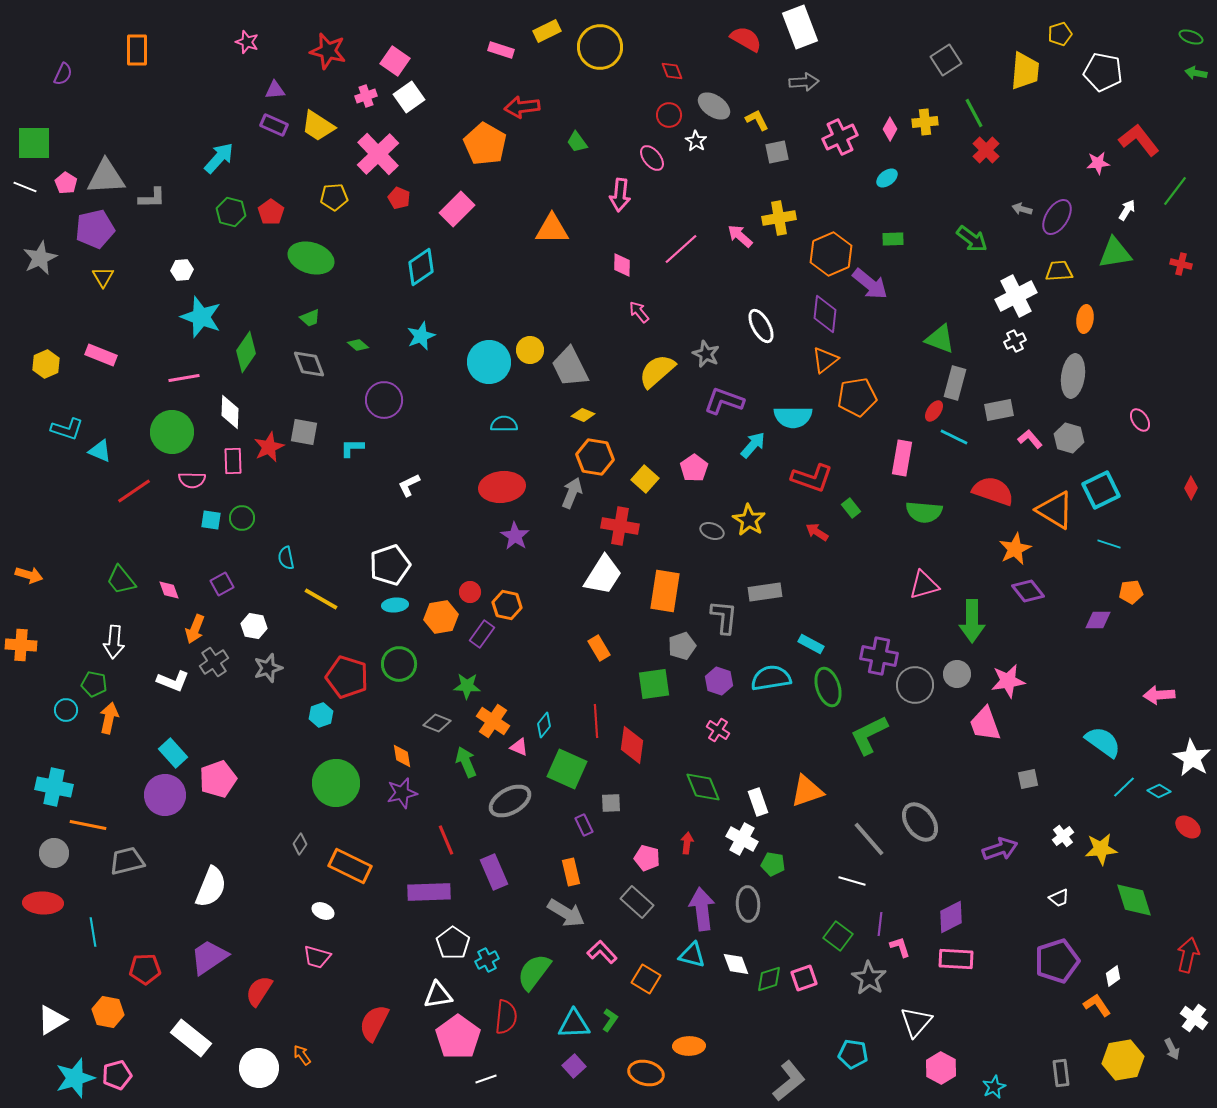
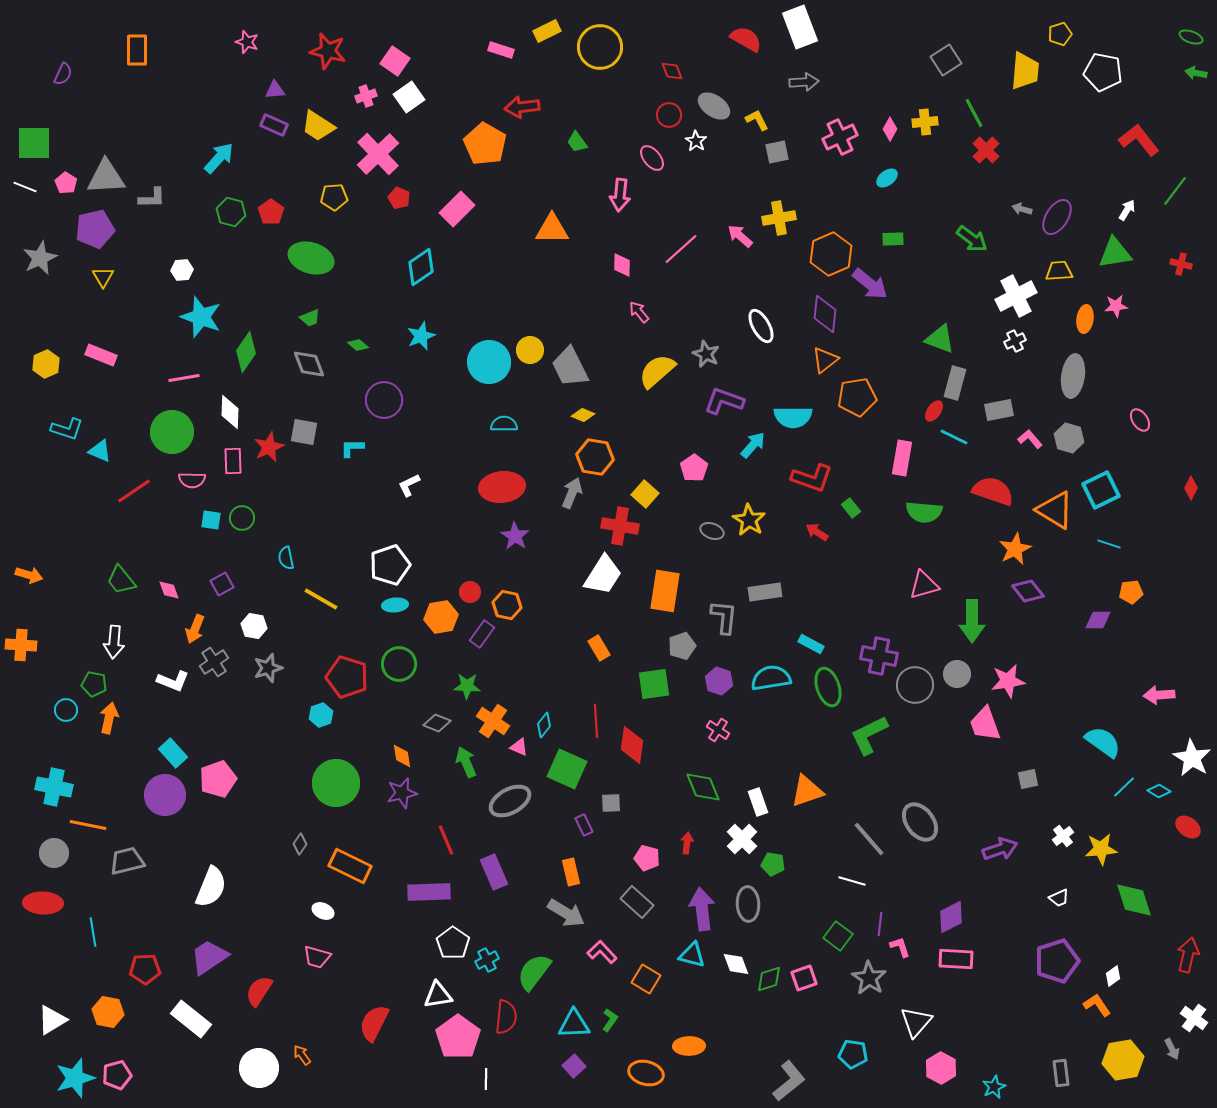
pink star at (1098, 163): moved 18 px right, 143 px down
yellow square at (645, 479): moved 15 px down
white cross at (742, 839): rotated 16 degrees clockwise
white rectangle at (191, 1038): moved 19 px up
white line at (486, 1079): rotated 70 degrees counterclockwise
